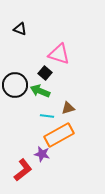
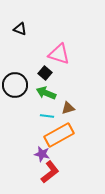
green arrow: moved 6 px right, 2 px down
red L-shape: moved 27 px right, 2 px down
